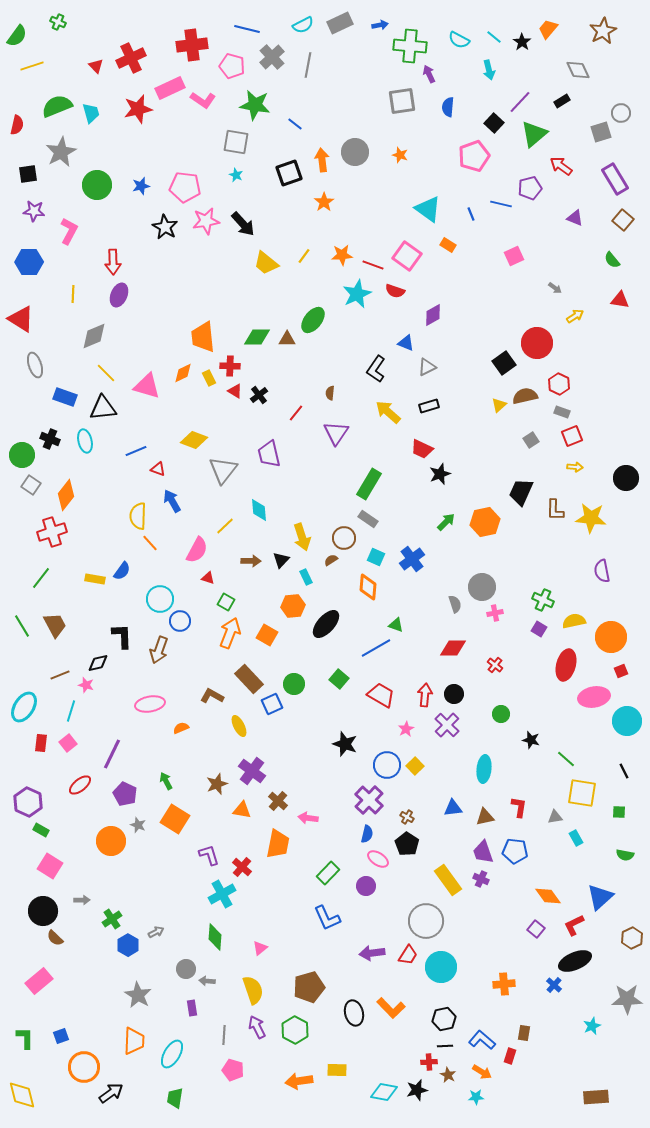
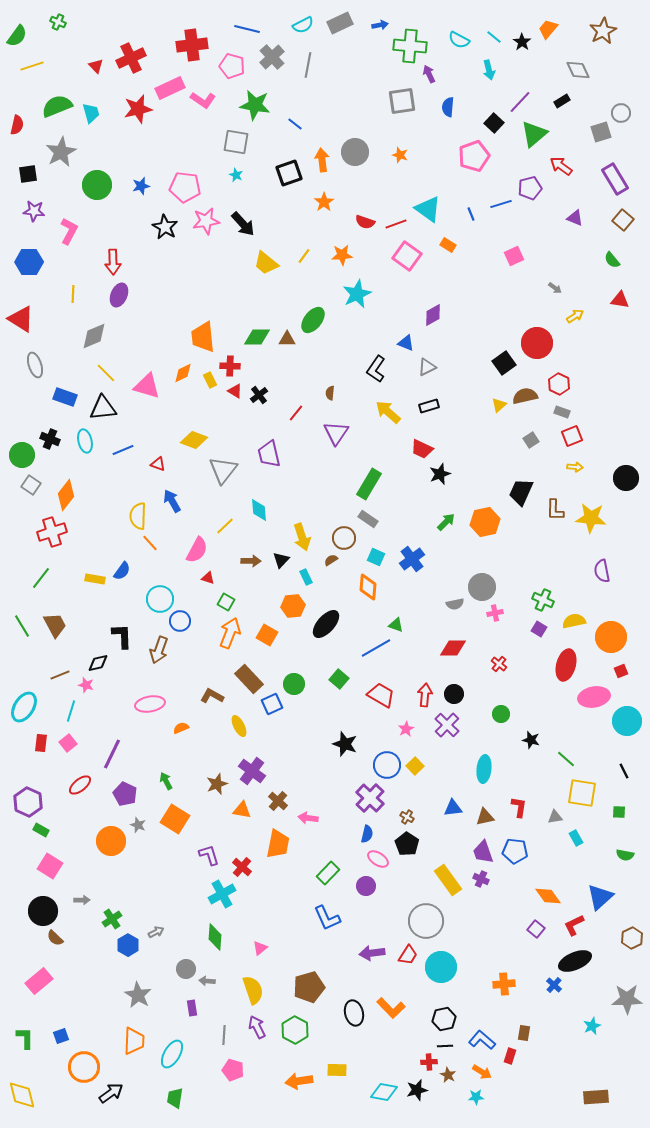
blue line at (501, 204): rotated 30 degrees counterclockwise
red line at (373, 265): moved 23 px right, 41 px up; rotated 40 degrees counterclockwise
red semicircle at (395, 291): moved 30 px left, 69 px up
yellow rectangle at (209, 378): moved 1 px right, 2 px down
blue line at (136, 451): moved 13 px left, 1 px up
red triangle at (158, 469): moved 5 px up
gray semicircle at (455, 604): rotated 96 degrees clockwise
red cross at (495, 665): moved 4 px right, 1 px up
purple cross at (369, 800): moved 1 px right, 2 px up
